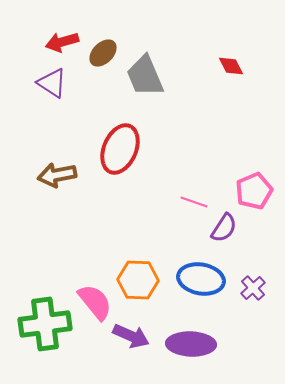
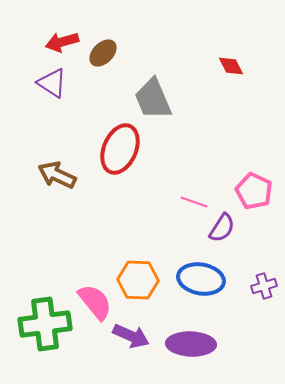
gray trapezoid: moved 8 px right, 23 px down
brown arrow: rotated 36 degrees clockwise
pink pentagon: rotated 24 degrees counterclockwise
purple semicircle: moved 2 px left
purple cross: moved 11 px right, 2 px up; rotated 25 degrees clockwise
